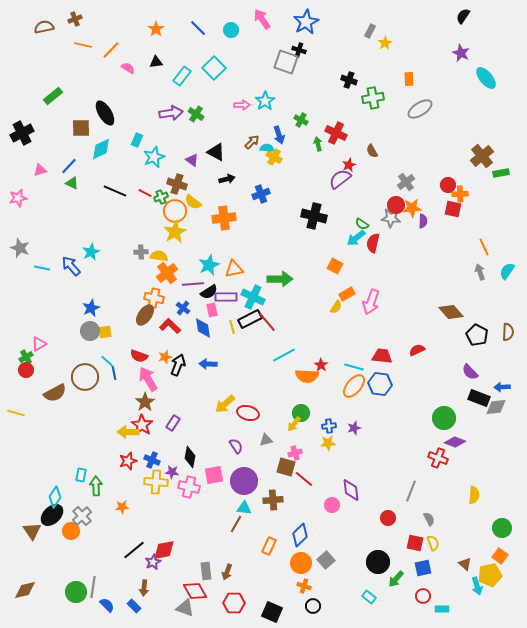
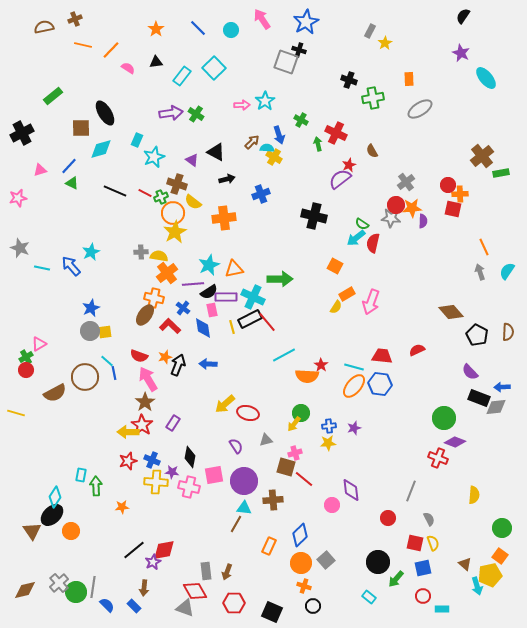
cyan diamond at (101, 149): rotated 10 degrees clockwise
orange circle at (175, 211): moved 2 px left, 2 px down
gray cross at (82, 516): moved 23 px left, 67 px down
